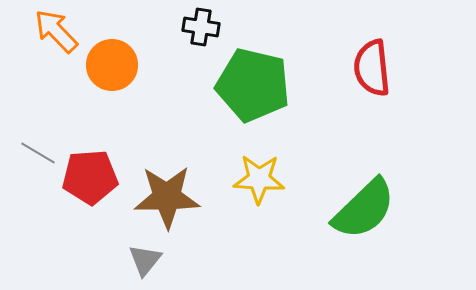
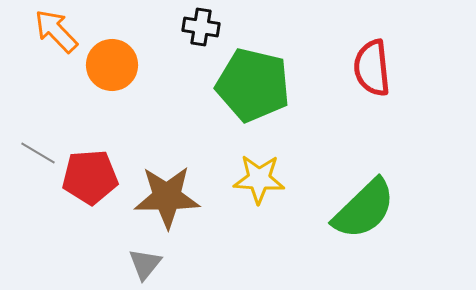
gray triangle: moved 4 px down
